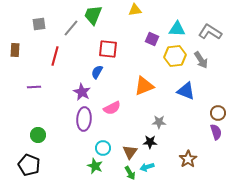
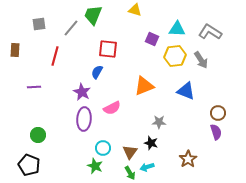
yellow triangle: rotated 24 degrees clockwise
black star: moved 1 px right, 1 px down; rotated 16 degrees clockwise
